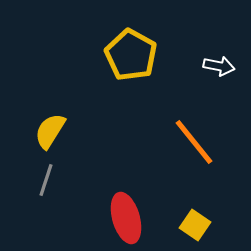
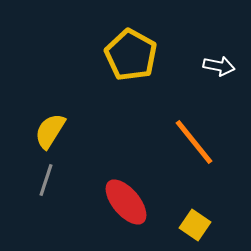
red ellipse: moved 16 px up; rotated 24 degrees counterclockwise
